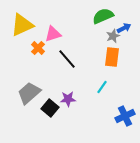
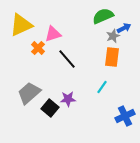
yellow triangle: moved 1 px left
